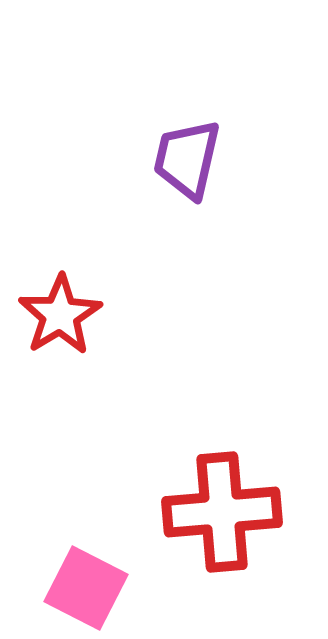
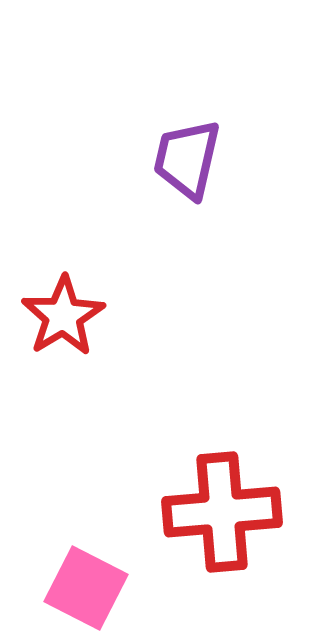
red star: moved 3 px right, 1 px down
